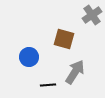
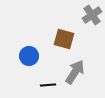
blue circle: moved 1 px up
